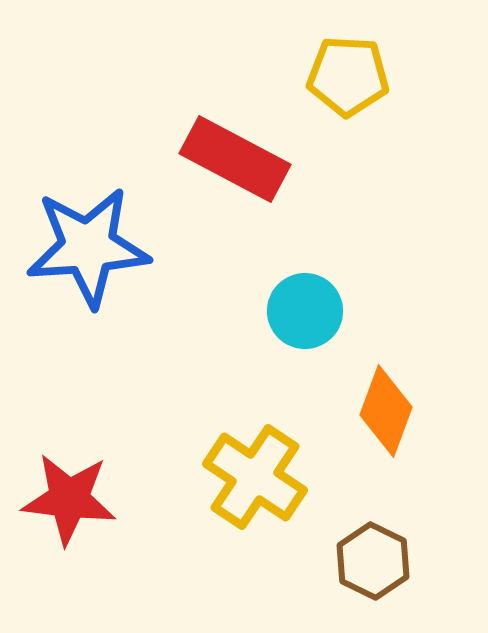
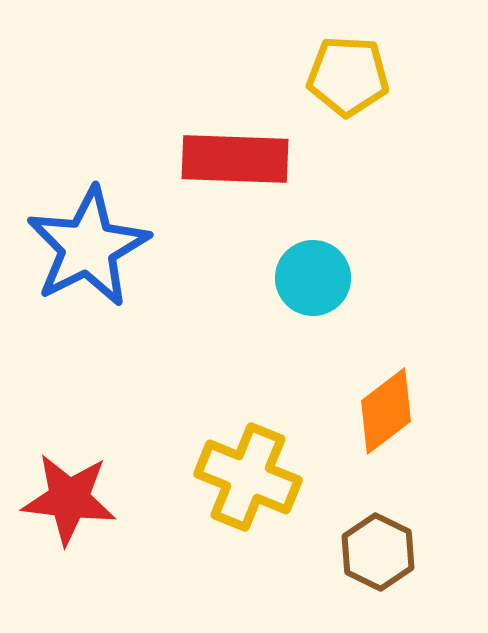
red rectangle: rotated 26 degrees counterclockwise
blue star: rotated 23 degrees counterclockwise
cyan circle: moved 8 px right, 33 px up
orange diamond: rotated 32 degrees clockwise
yellow cross: moved 7 px left; rotated 12 degrees counterclockwise
brown hexagon: moved 5 px right, 9 px up
